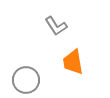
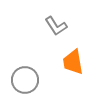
gray circle: moved 1 px left
